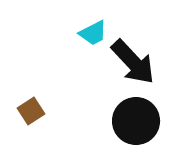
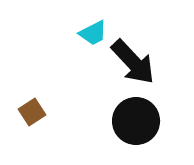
brown square: moved 1 px right, 1 px down
